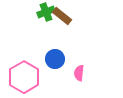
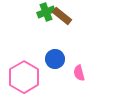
pink semicircle: rotated 21 degrees counterclockwise
